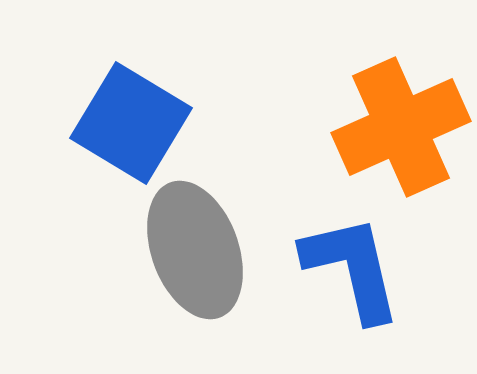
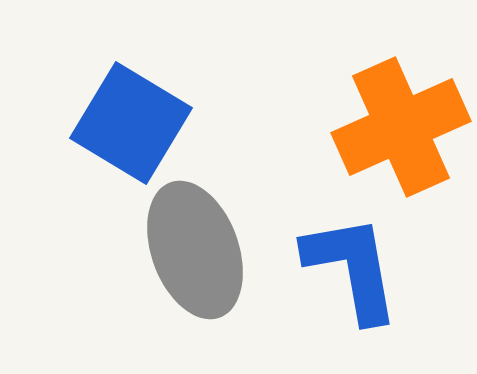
blue L-shape: rotated 3 degrees clockwise
